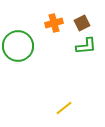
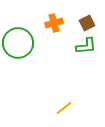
brown square: moved 5 px right
green circle: moved 3 px up
